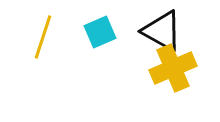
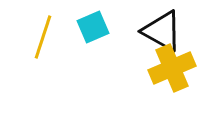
cyan square: moved 7 px left, 5 px up
yellow cross: moved 1 px left
